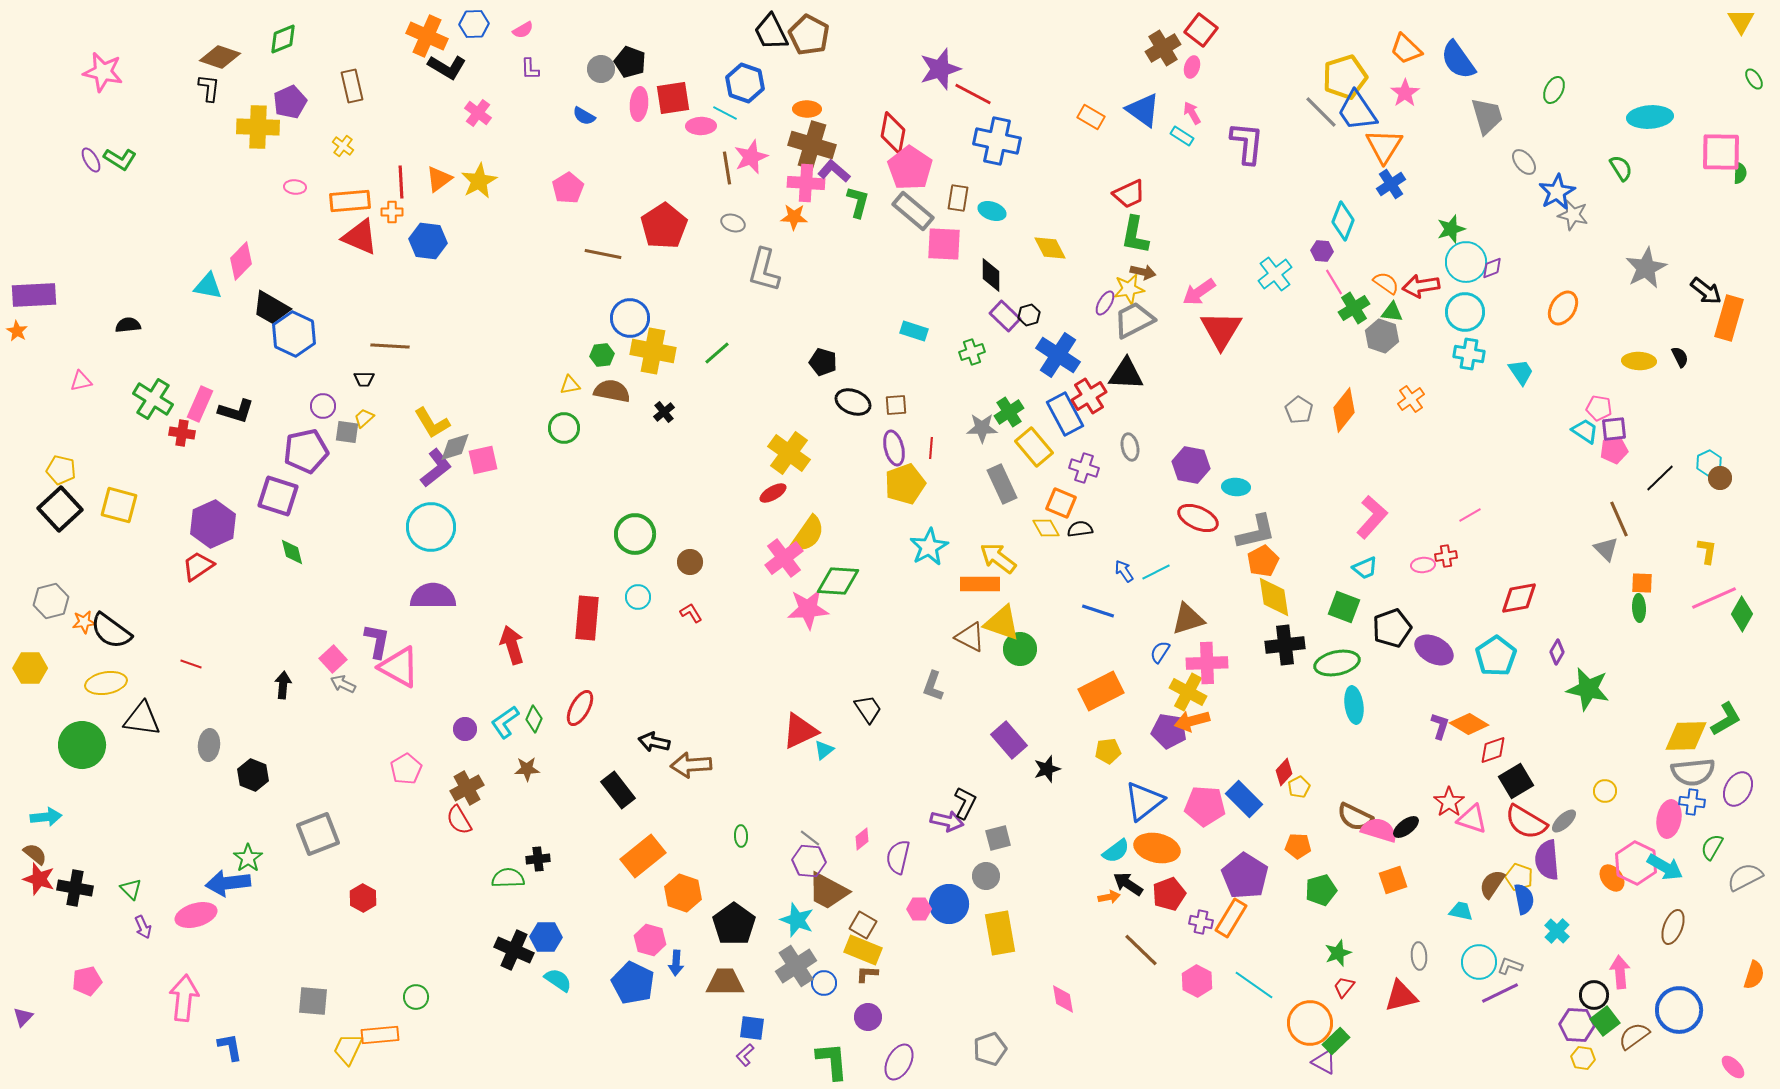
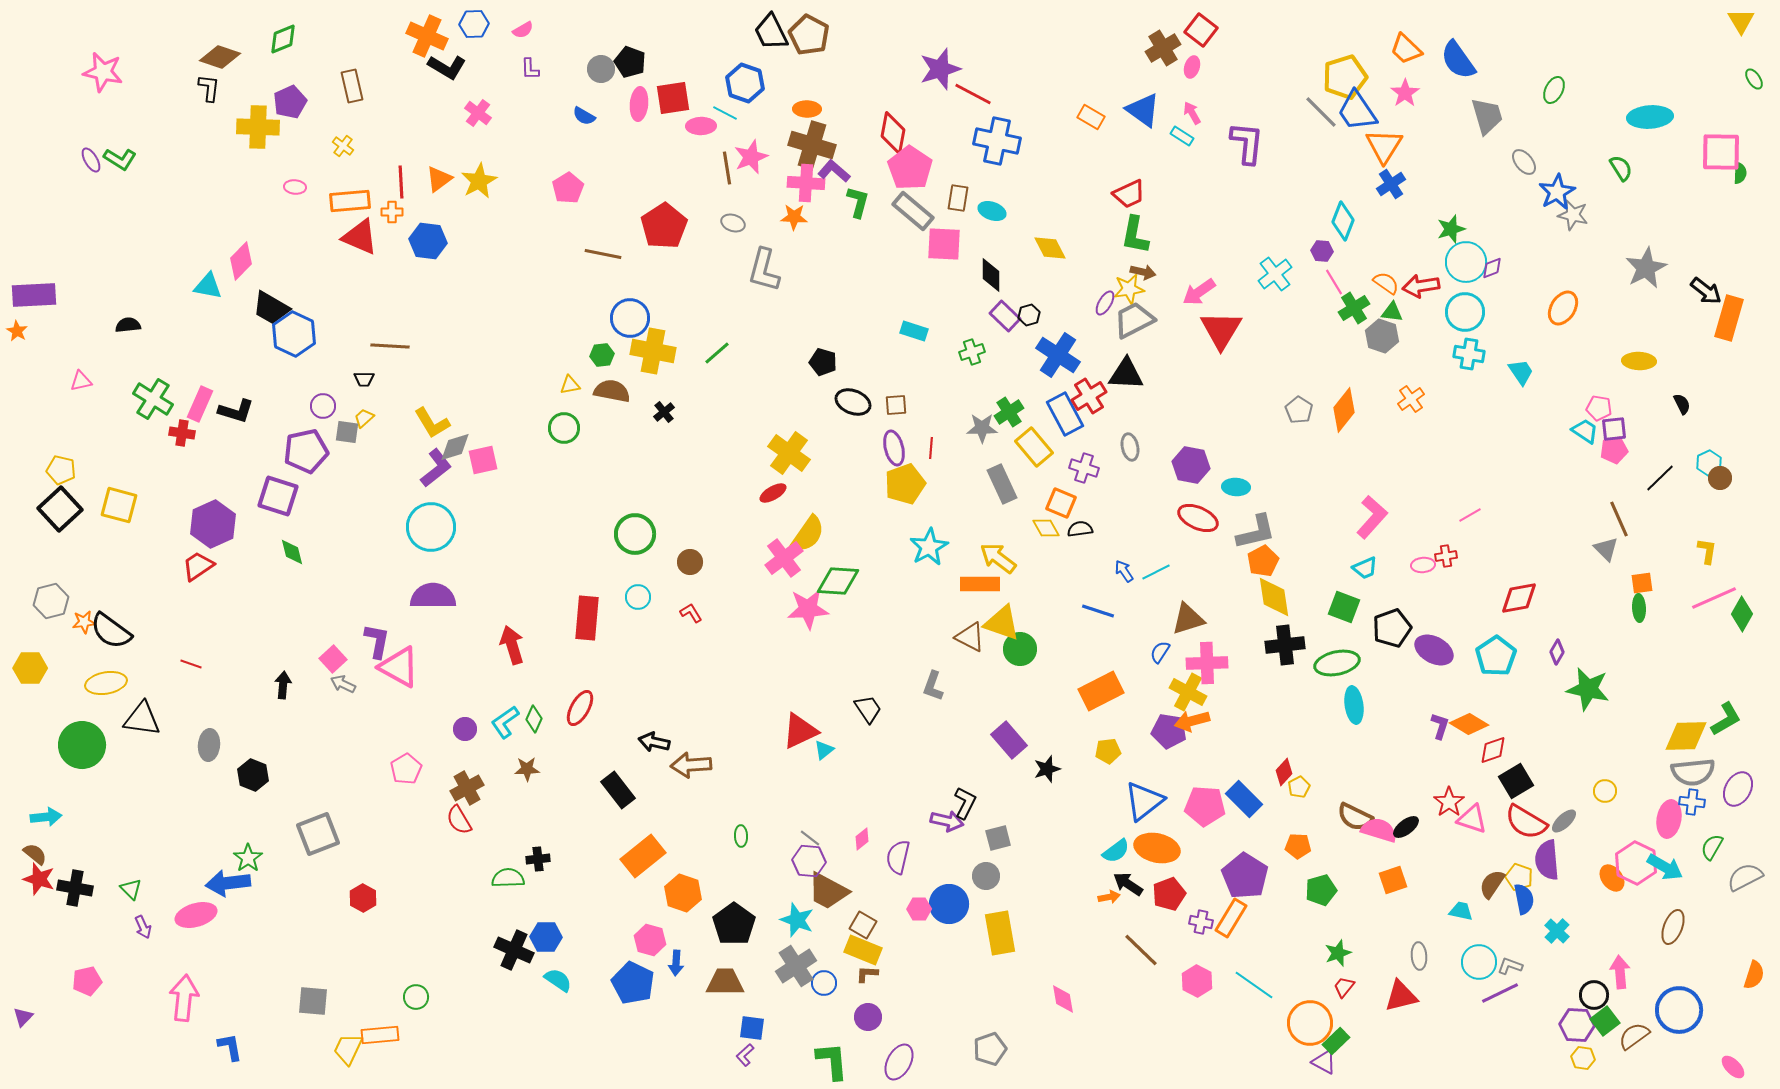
black semicircle at (1680, 357): moved 2 px right, 47 px down
orange square at (1642, 583): rotated 10 degrees counterclockwise
